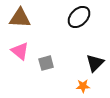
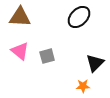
brown triangle: moved 1 px up
gray square: moved 1 px right, 7 px up
